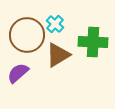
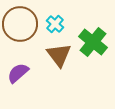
brown circle: moved 7 px left, 11 px up
green cross: rotated 36 degrees clockwise
brown triangle: moved 1 px right; rotated 36 degrees counterclockwise
